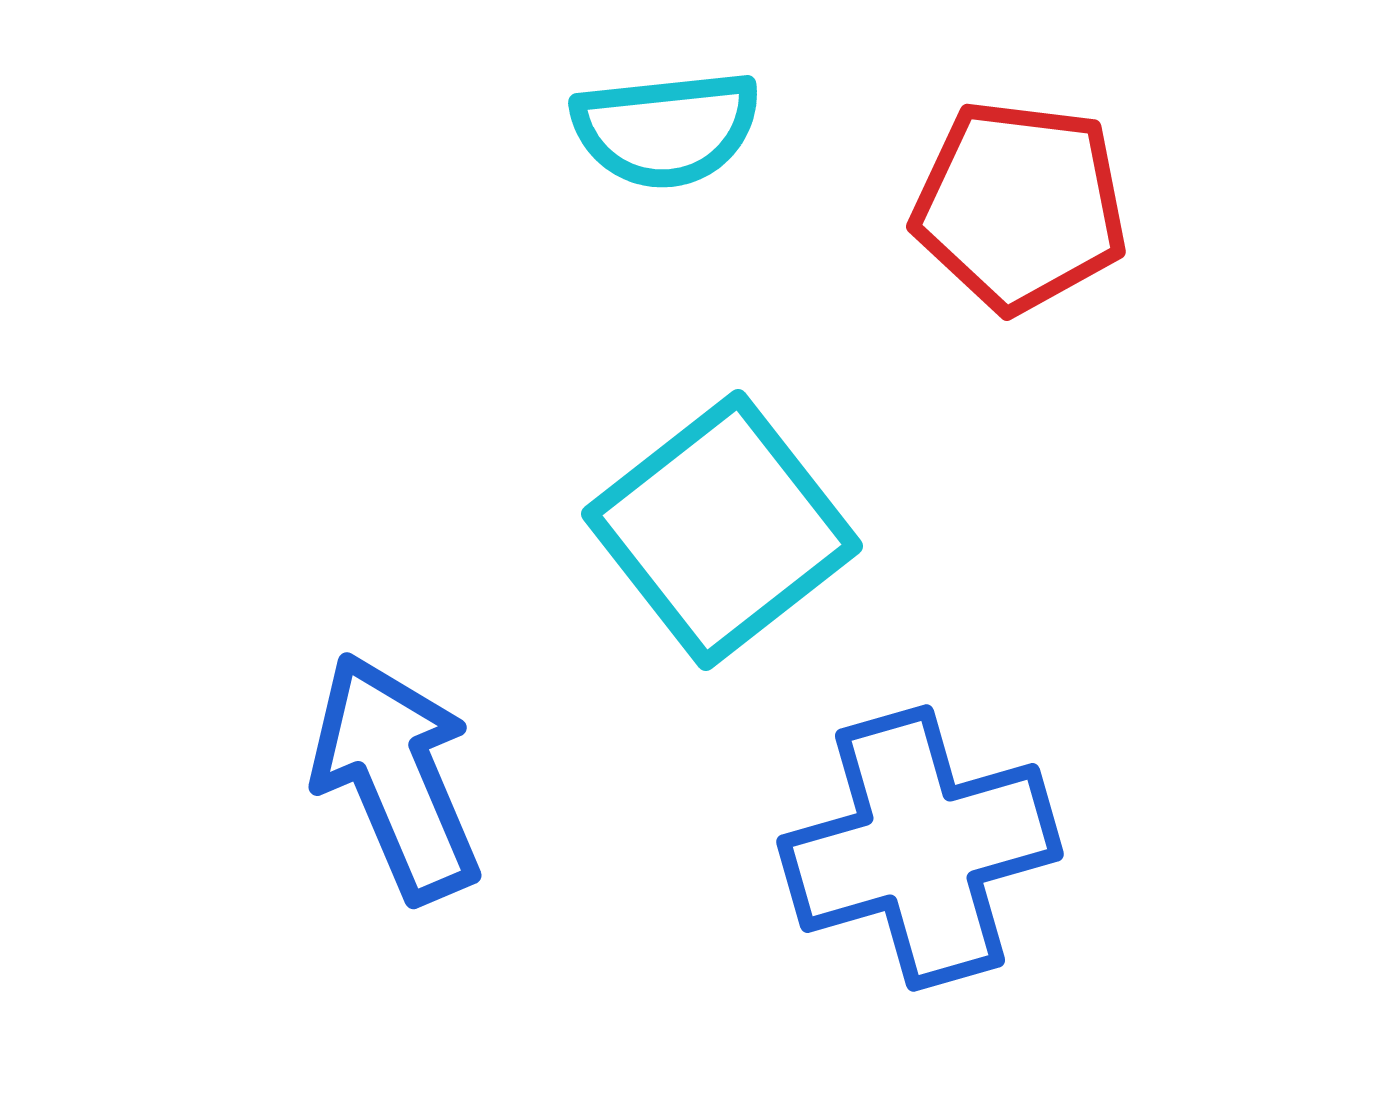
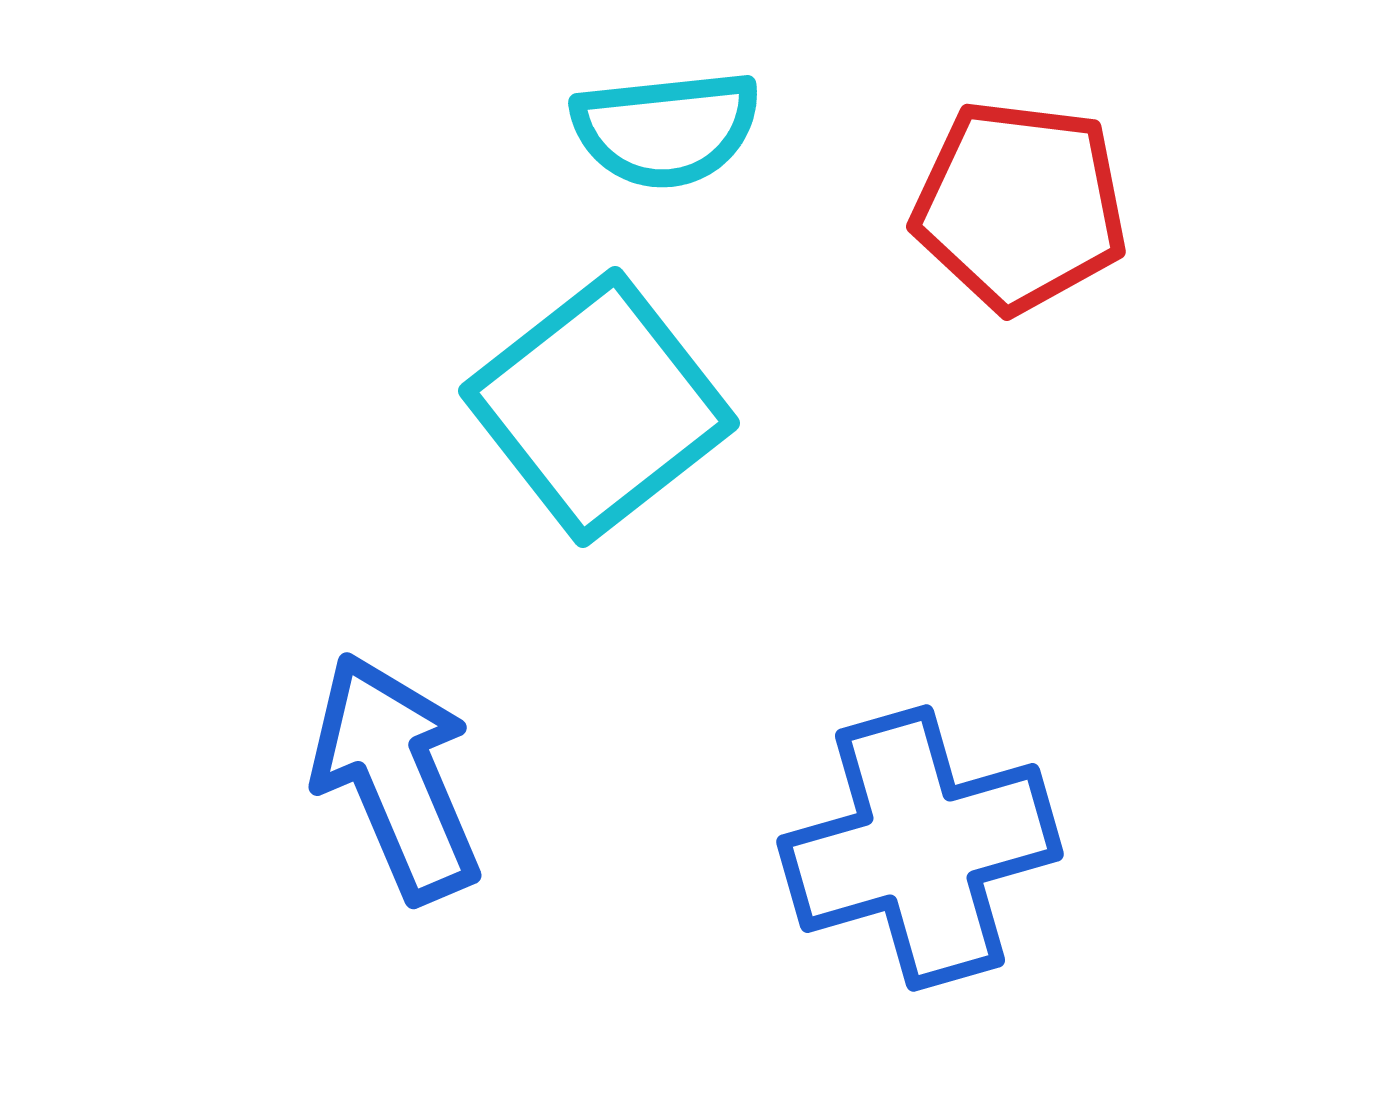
cyan square: moved 123 px left, 123 px up
